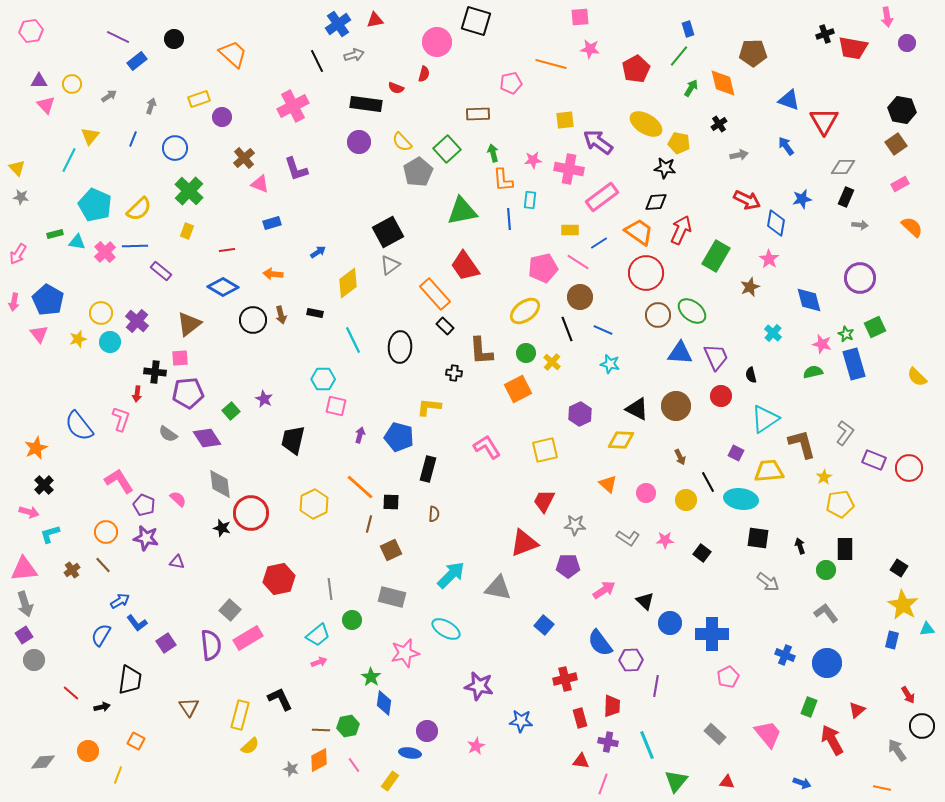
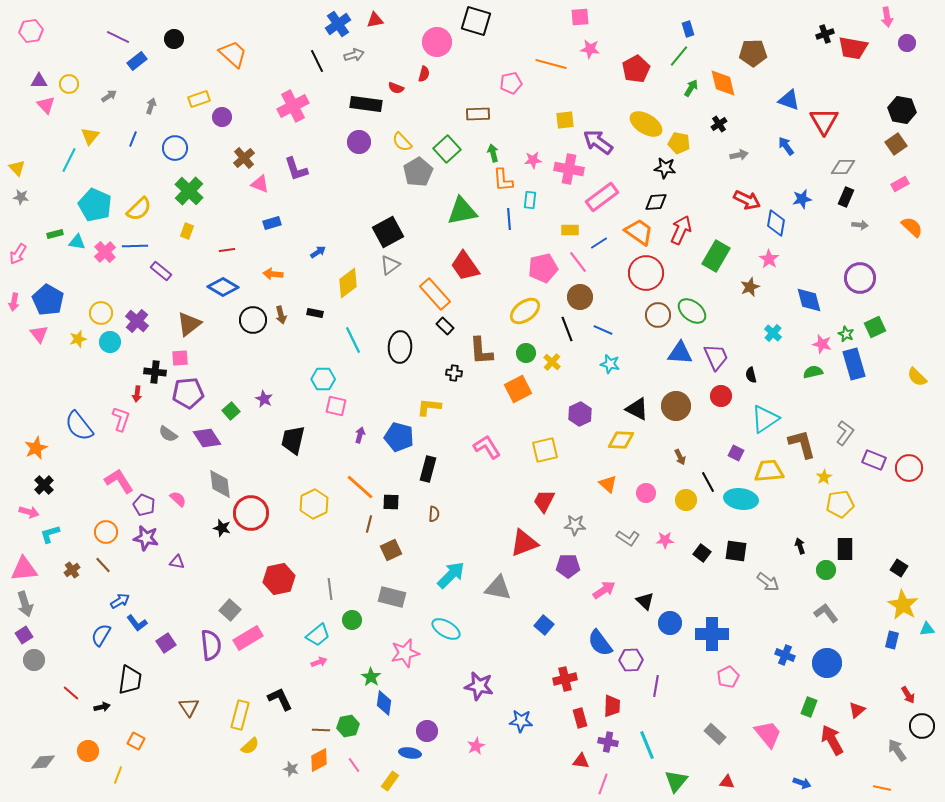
yellow circle at (72, 84): moved 3 px left
pink line at (578, 262): rotated 20 degrees clockwise
black square at (758, 538): moved 22 px left, 13 px down
